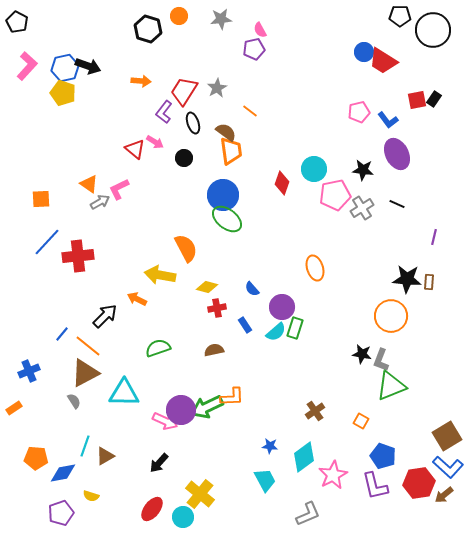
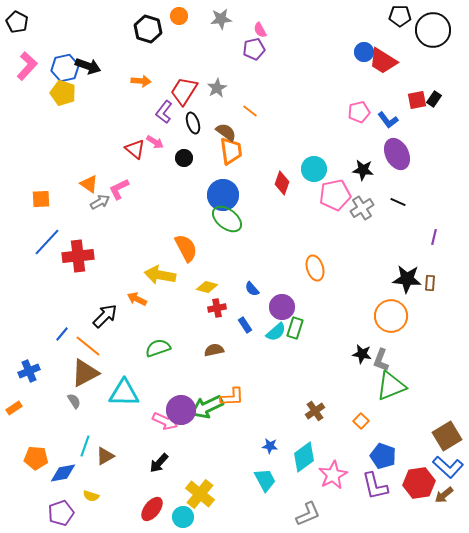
black line at (397, 204): moved 1 px right, 2 px up
brown rectangle at (429, 282): moved 1 px right, 1 px down
orange square at (361, 421): rotated 14 degrees clockwise
